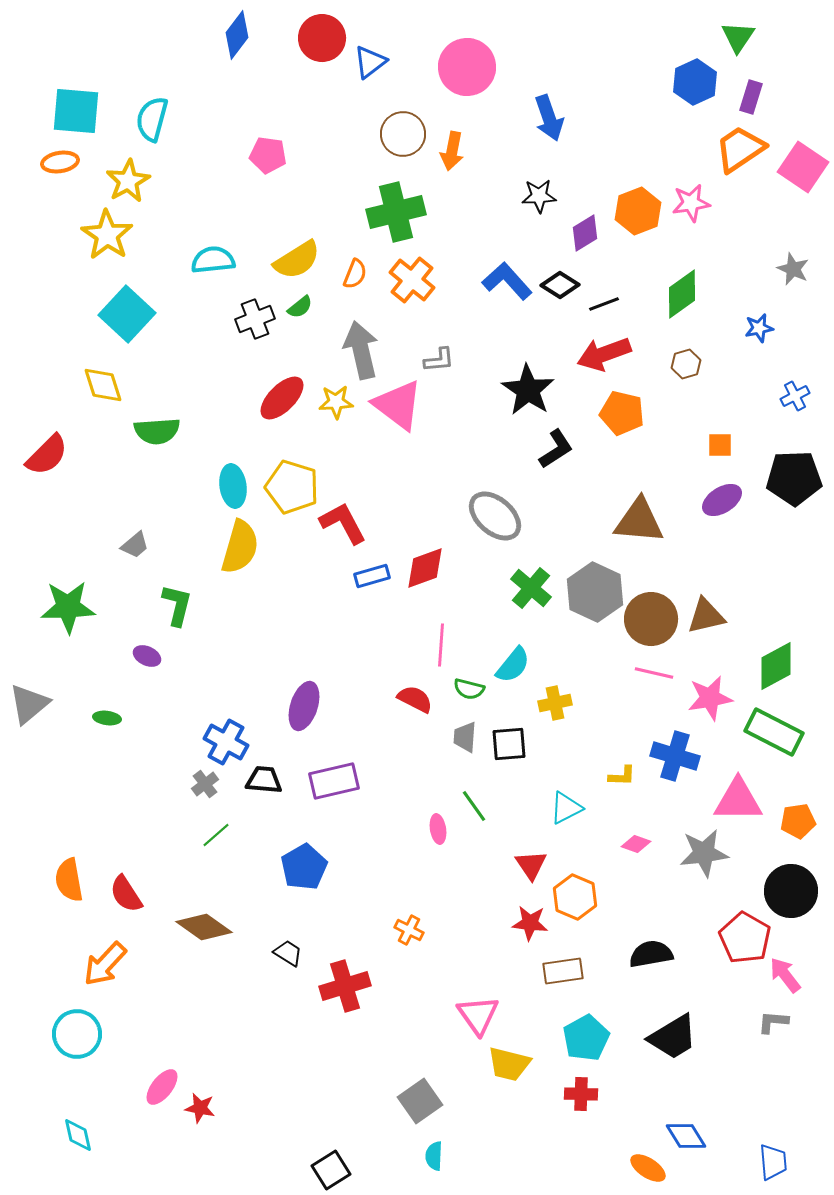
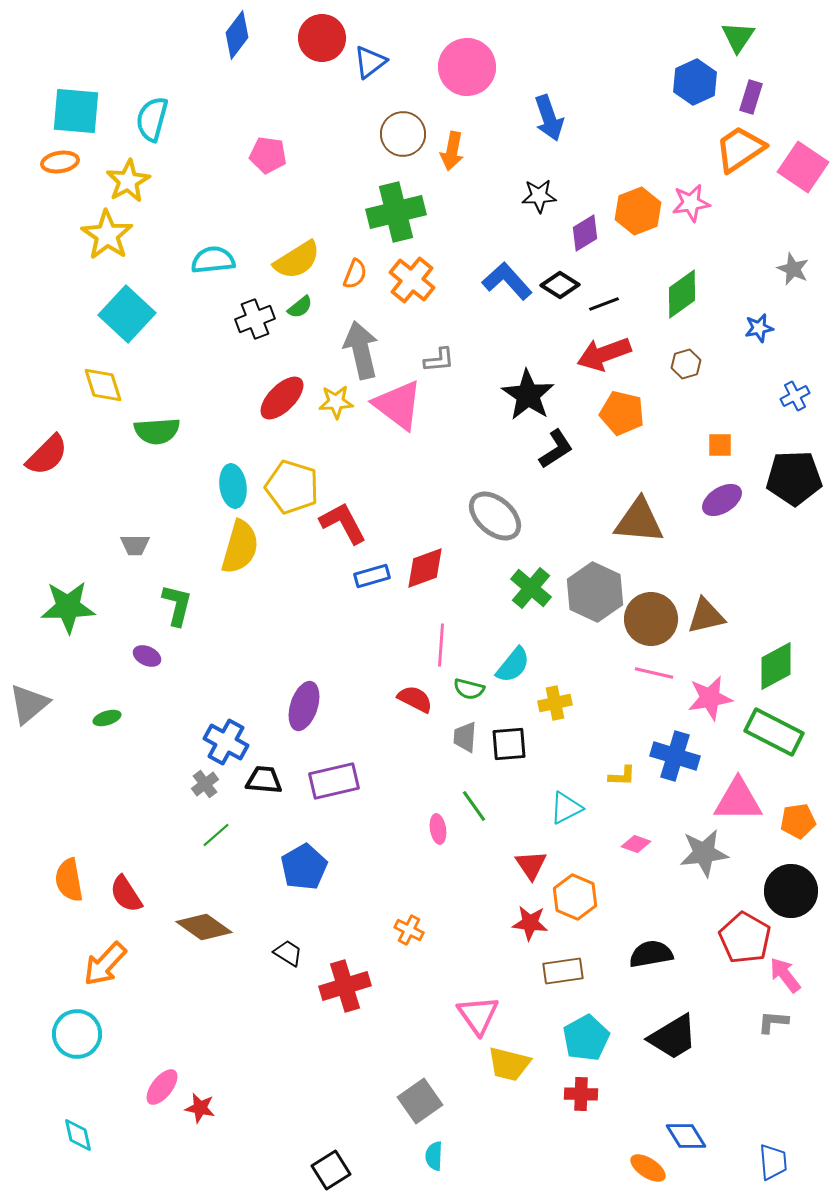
black star at (528, 390): moved 5 px down
gray trapezoid at (135, 545): rotated 40 degrees clockwise
green ellipse at (107, 718): rotated 24 degrees counterclockwise
